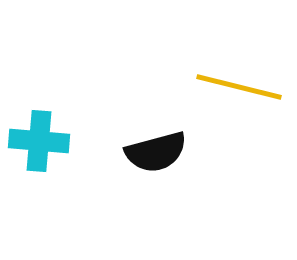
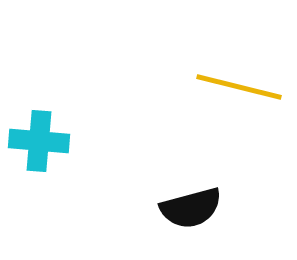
black semicircle: moved 35 px right, 56 px down
